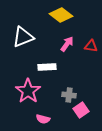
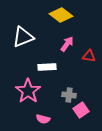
red triangle: moved 2 px left, 10 px down
